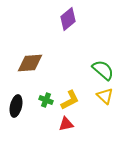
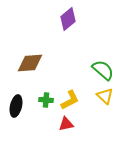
green cross: rotated 16 degrees counterclockwise
